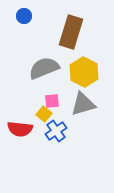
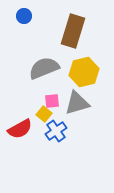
brown rectangle: moved 2 px right, 1 px up
yellow hexagon: rotated 20 degrees clockwise
gray triangle: moved 6 px left, 1 px up
red semicircle: rotated 35 degrees counterclockwise
